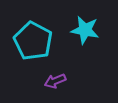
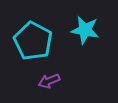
purple arrow: moved 6 px left
